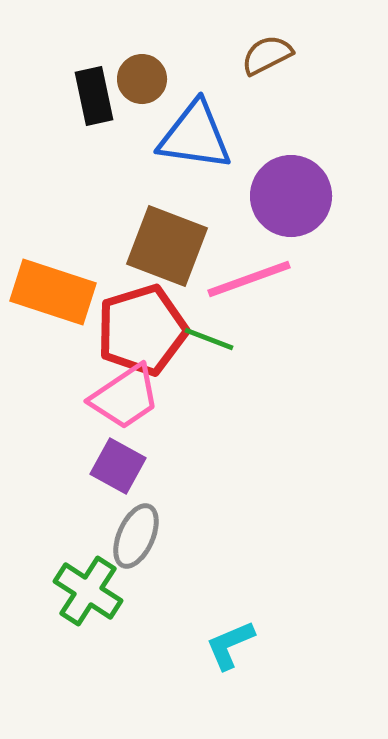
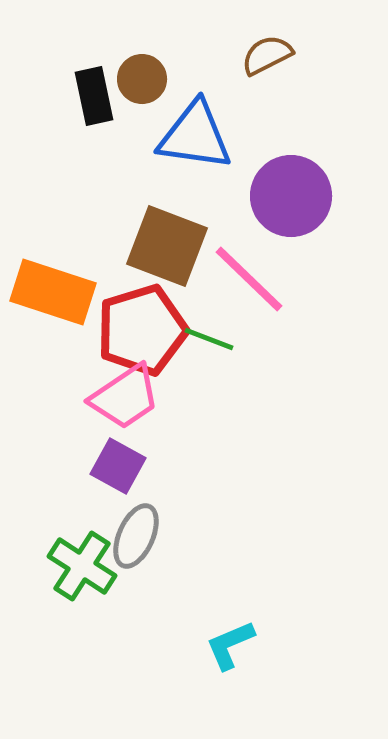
pink line: rotated 64 degrees clockwise
green cross: moved 6 px left, 25 px up
